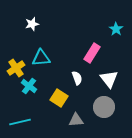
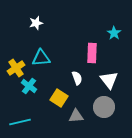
white star: moved 4 px right, 1 px up
cyan star: moved 2 px left, 4 px down
pink rectangle: rotated 30 degrees counterclockwise
white triangle: moved 1 px down
gray triangle: moved 4 px up
